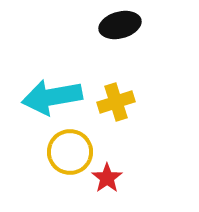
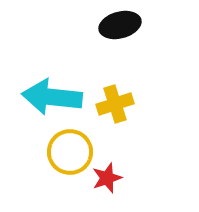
cyan arrow: rotated 16 degrees clockwise
yellow cross: moved 1 px left, 2 px down
red star: rotated 16 degrees clockwise
